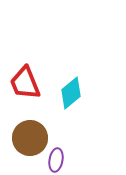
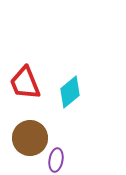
cyan diamond: moved 1 px left, 1 px up
